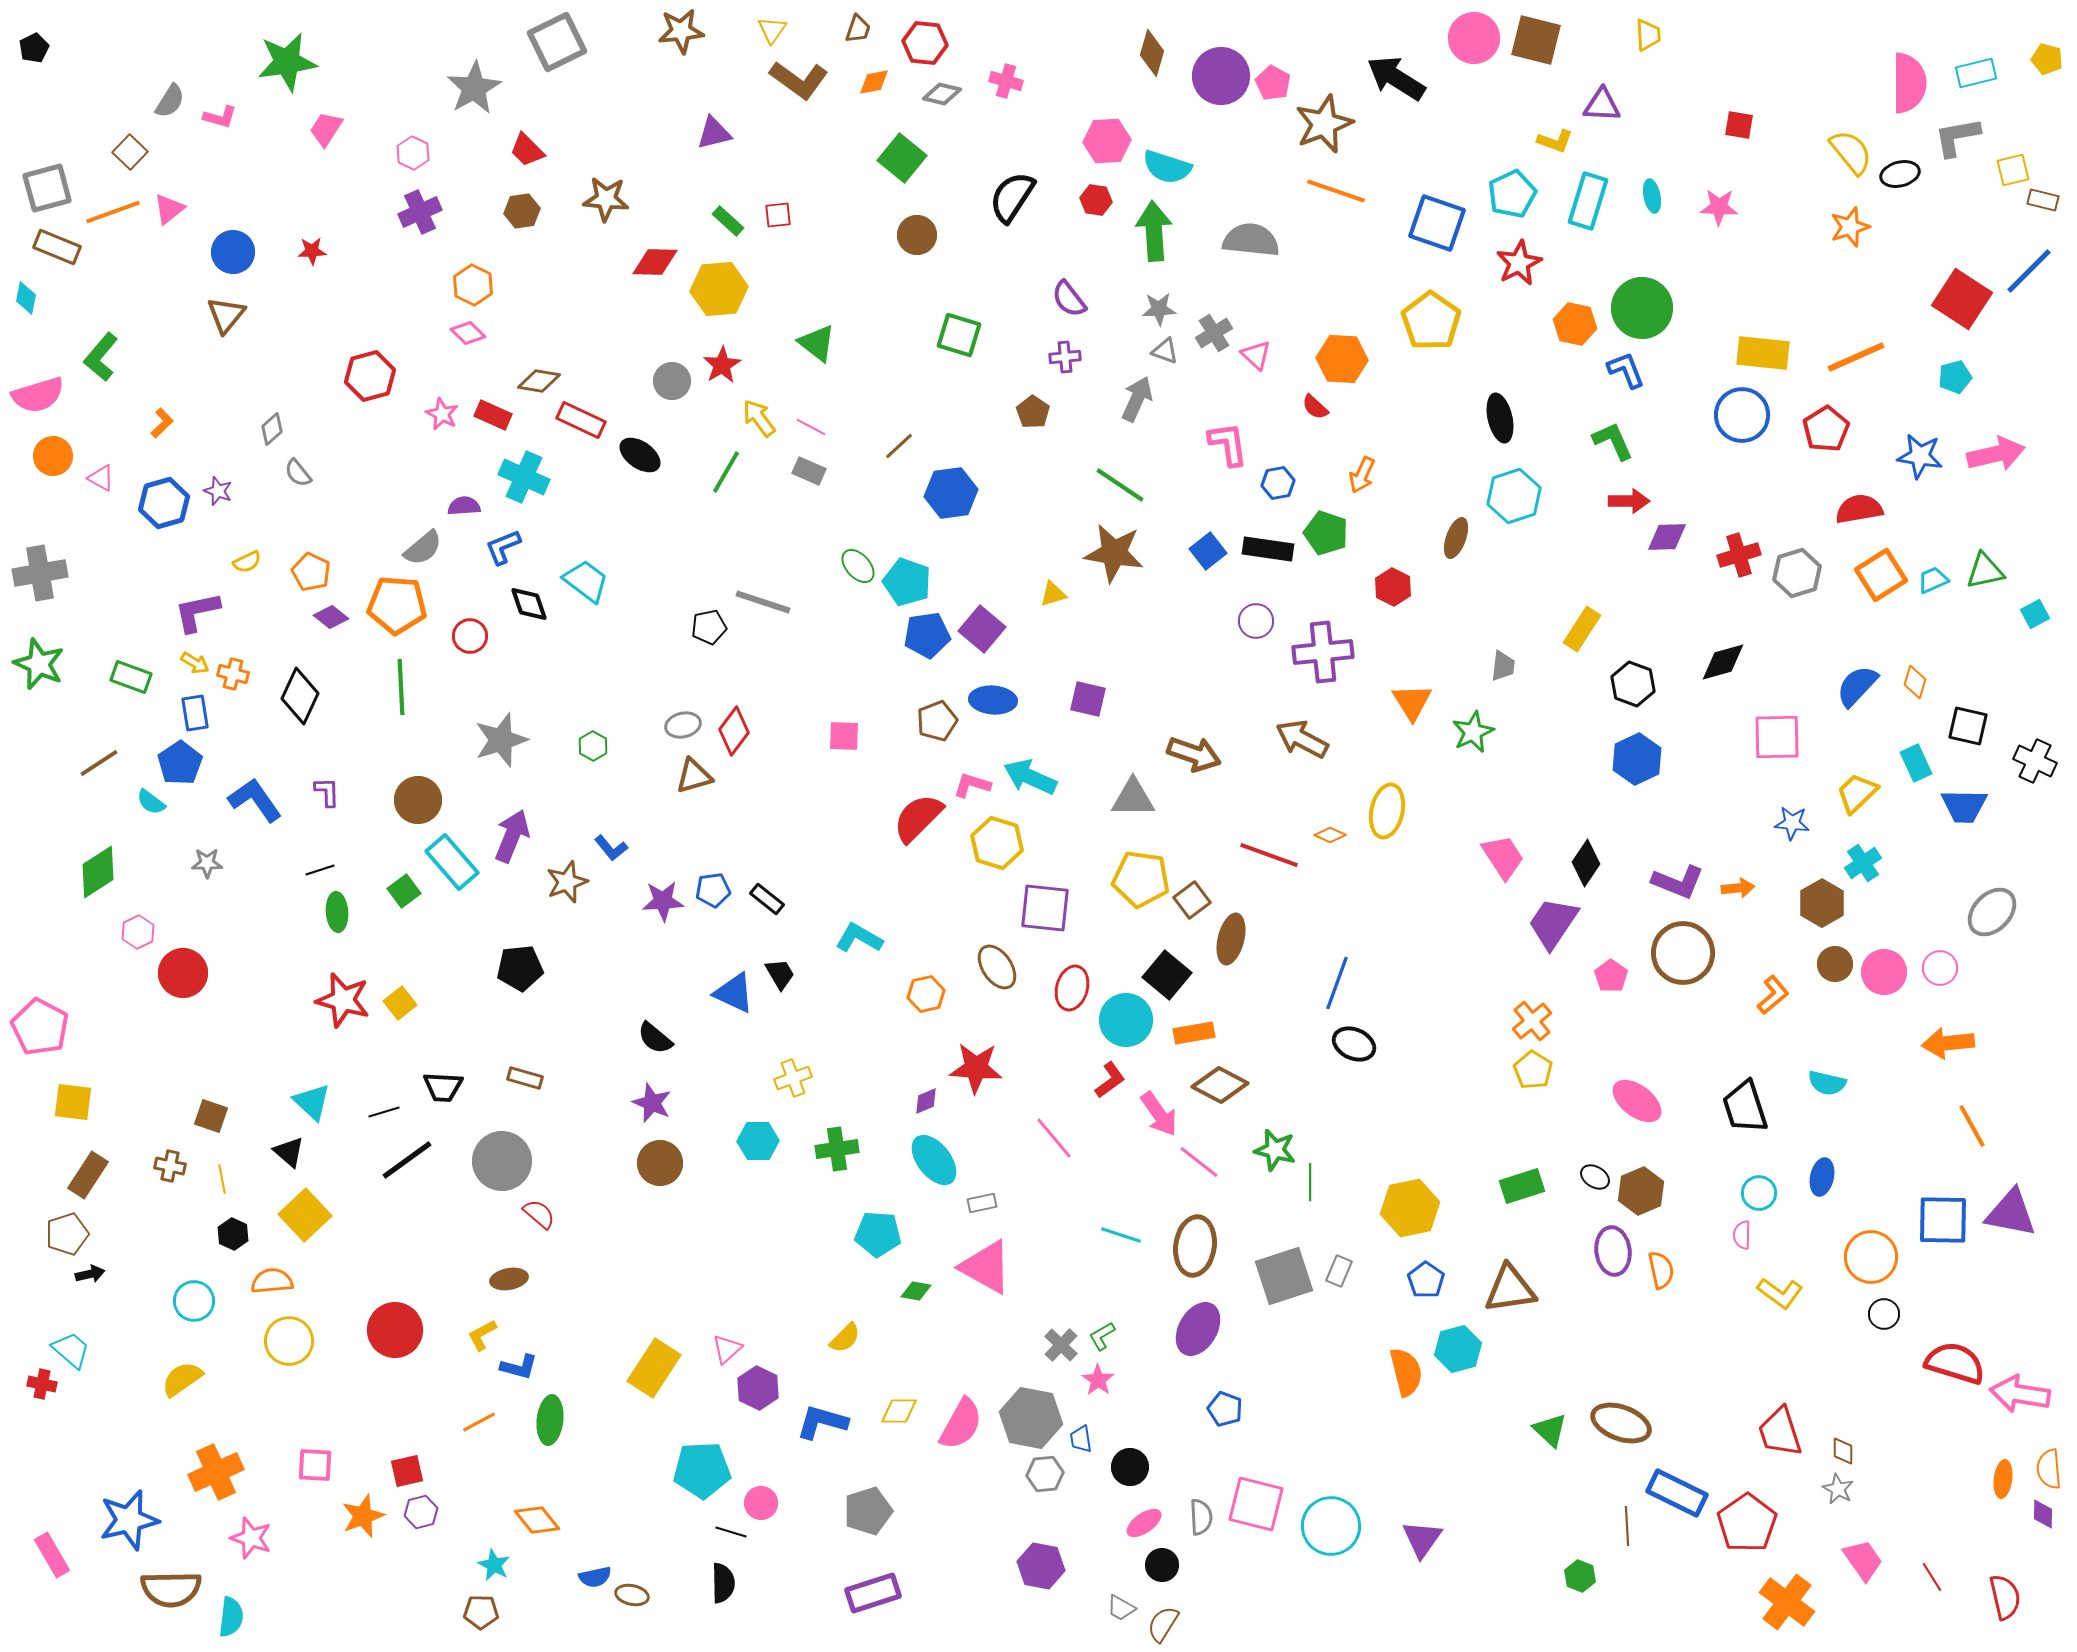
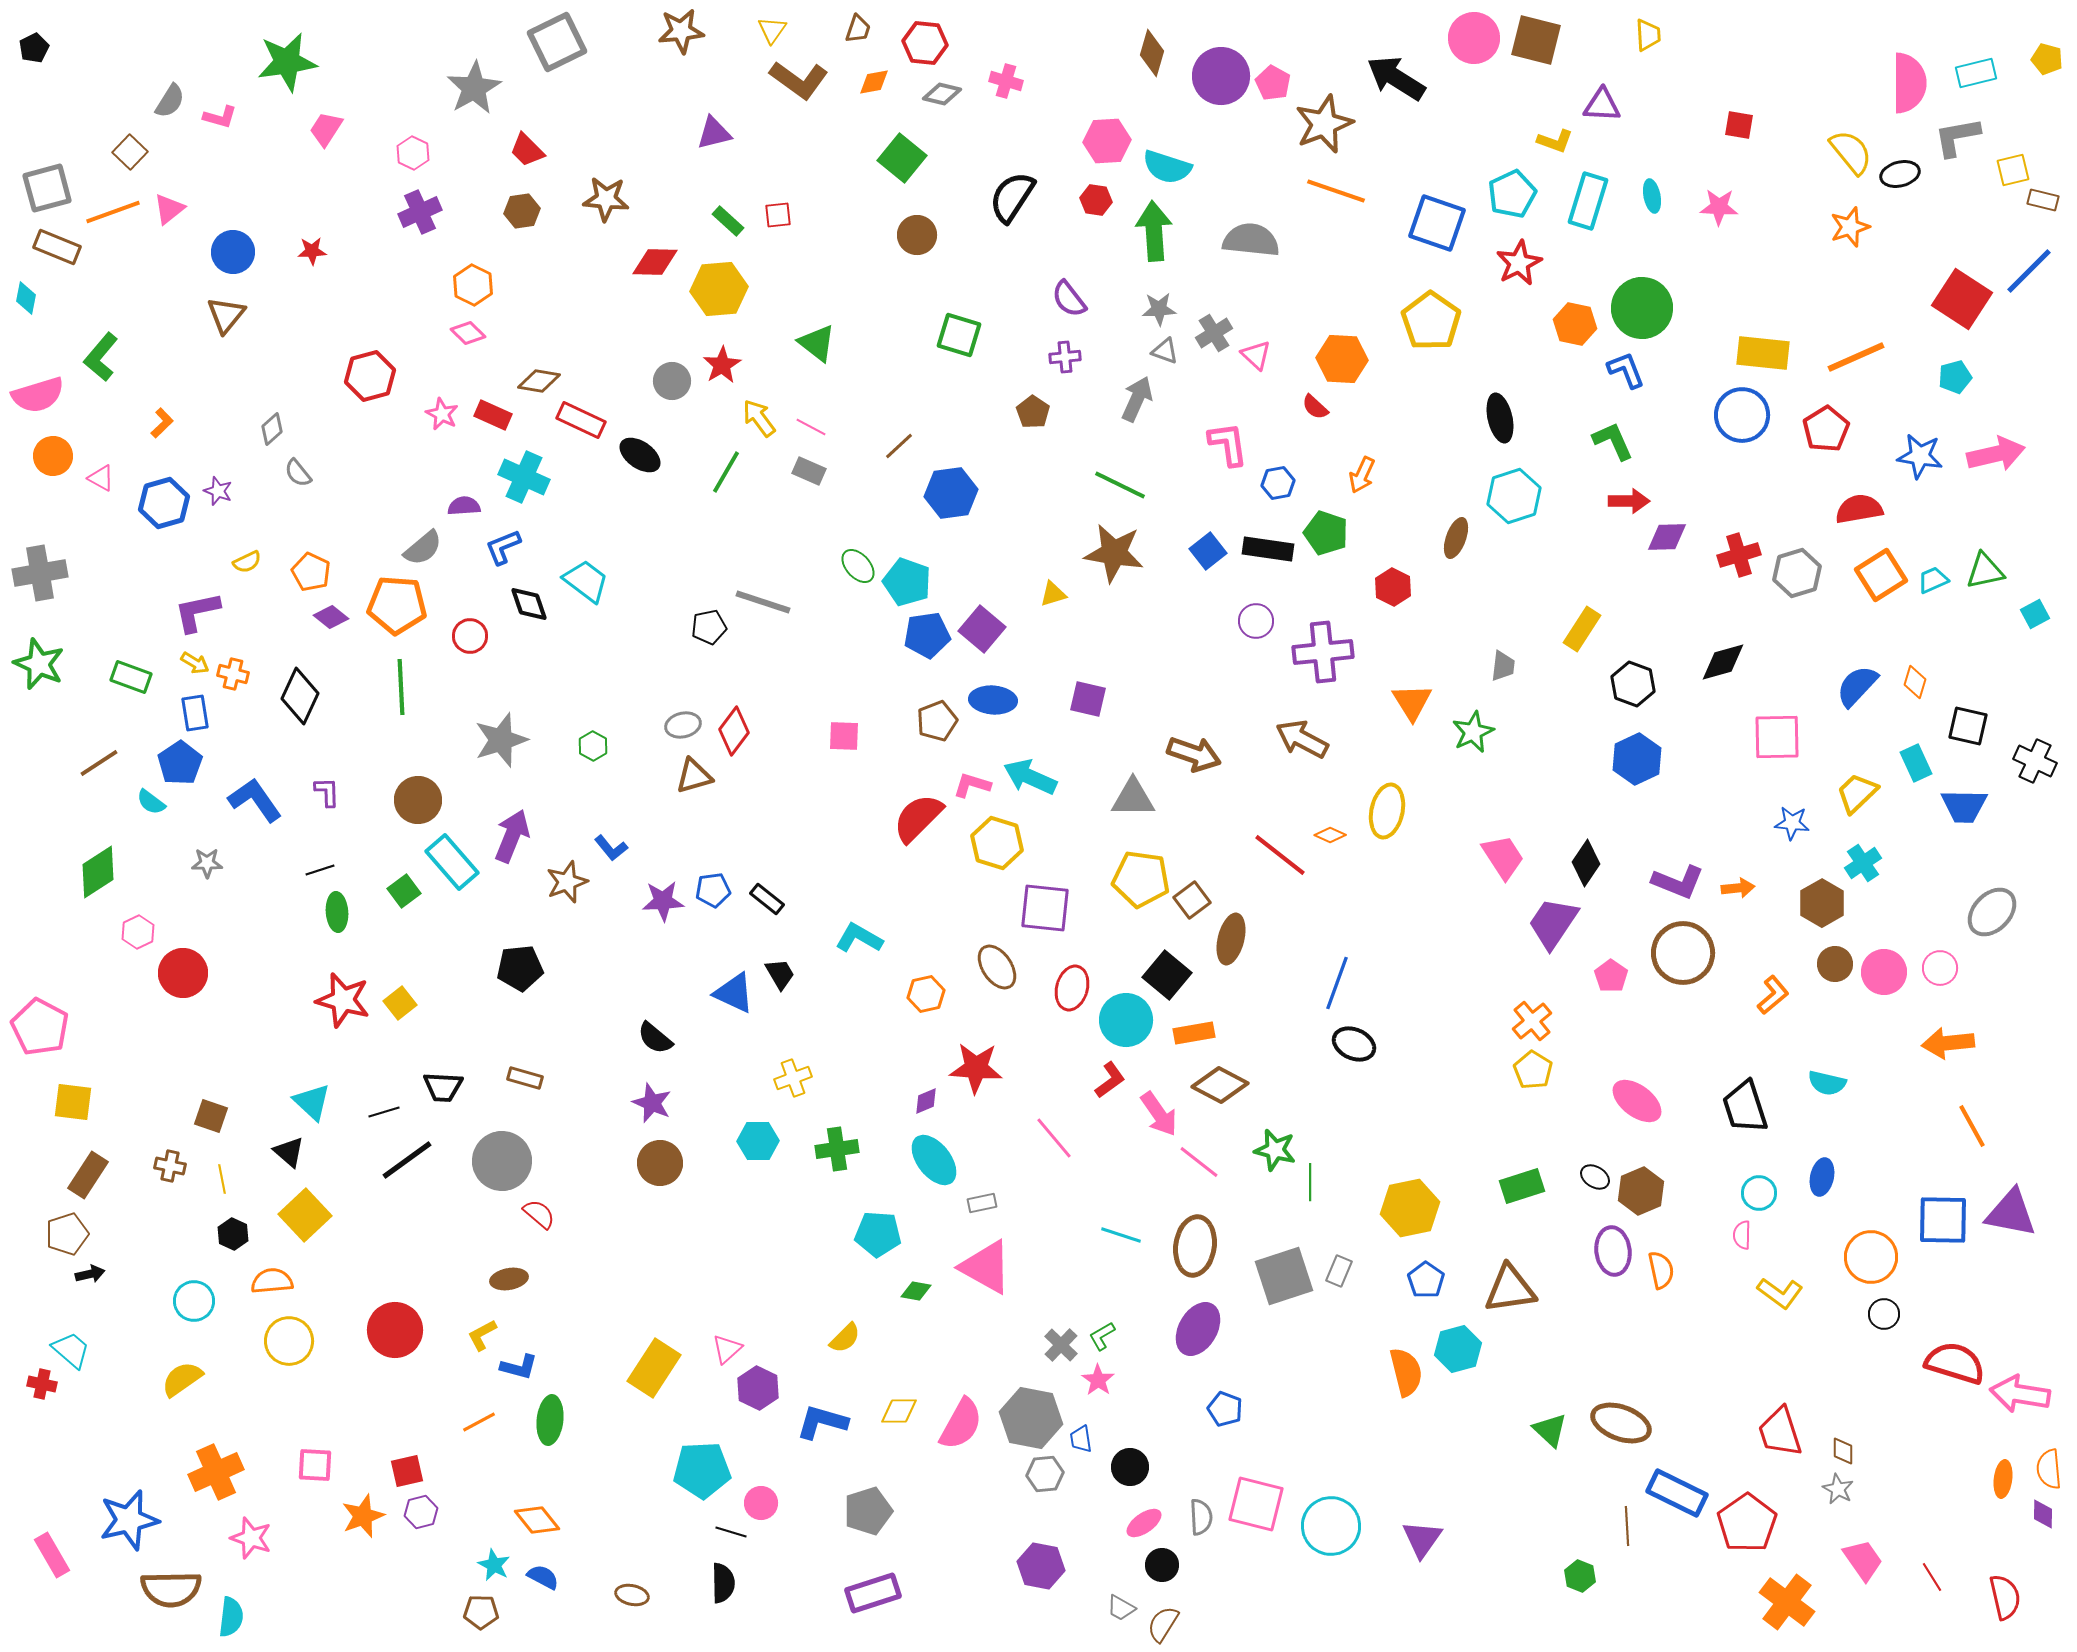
green line at (1120, 485): rotated 8 degrees counterclockwise
red line at (1269, 855): moved 11 px right; rotated 18 degrees clockwise
blue semicircle at (595, 1577): moved 52 px left; rotated 140 degrees counterclockwise
